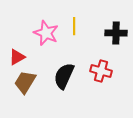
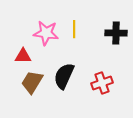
yellow line: moved 3 px down
pink star: rotated 15 degrees counterclockwise
red triangle: moved 6 px right, 1 px up; rotated 30 degrees clockwise
red cross: moved 1 px right, 12 px down; rotated 35 degrees counterclockwise
brown trapezoid: moved 7 px right
